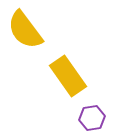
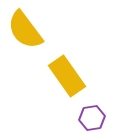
yellow rectangle: moved 1 px left
